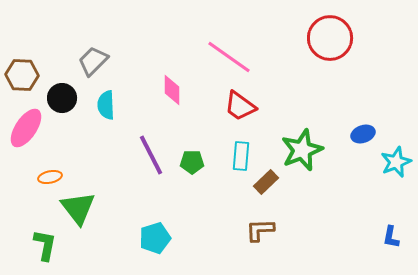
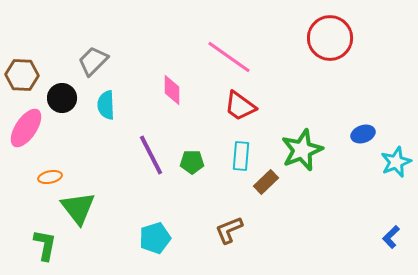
brown L-shape: moved 31 px left; rotated 20 degrees counterclockwise
blue L-shape: rotated 35 degrees clockwise
